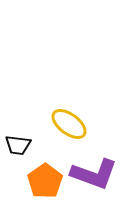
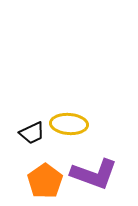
yellow ellipse: rotated 33 degrees counterclockwise
black trapezoid: moved 14 px right, 12 px up; rotated 32 degrees counterclockwise
